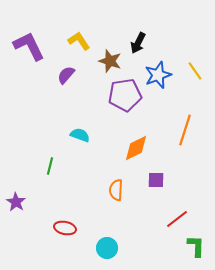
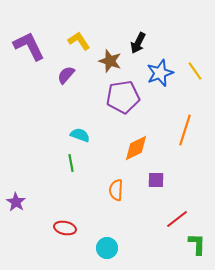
blue star: moved 2 px right, 2 px up
purple pentagon: moved 2 px left, 2 px down
green line: moved 21 px right, 3 px up; rotated 24 degrees counterclockwise
green L-shape: moved 1 px right, 2 px up
